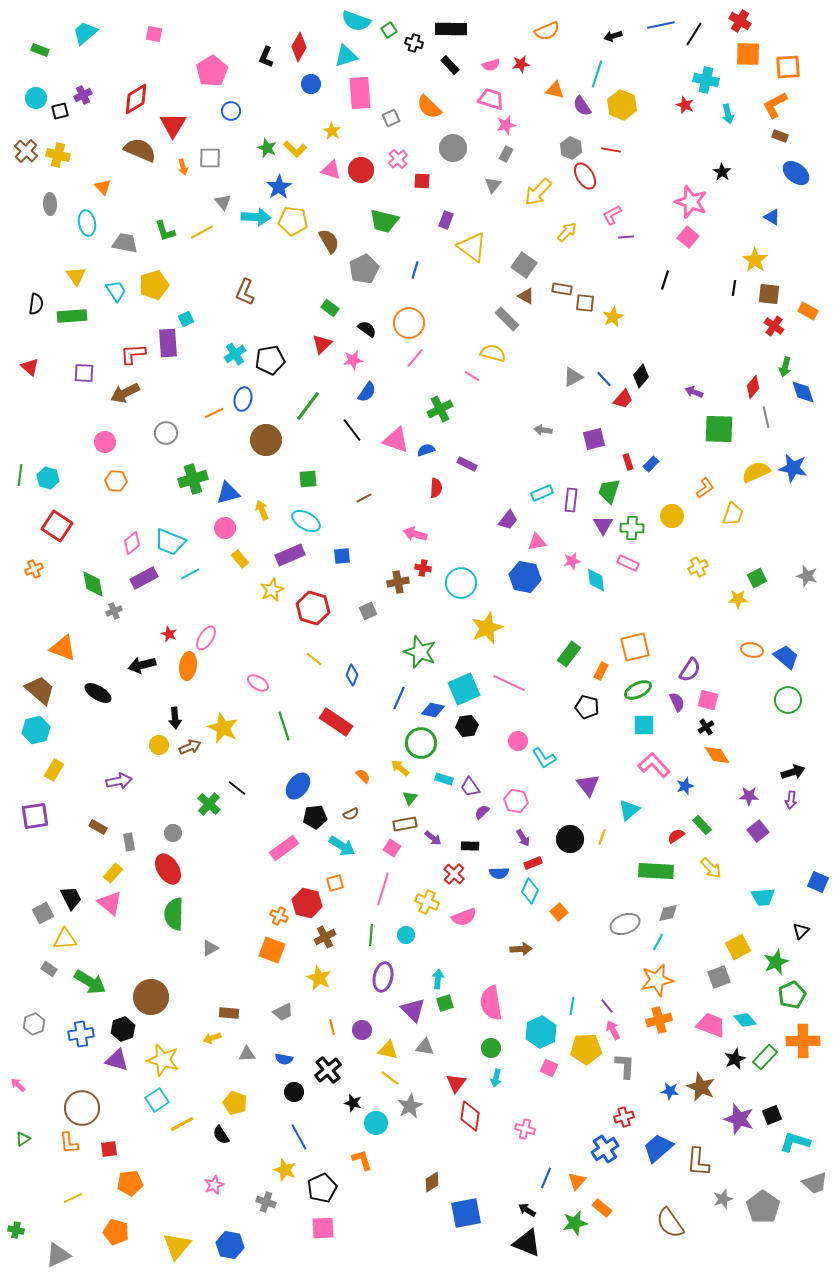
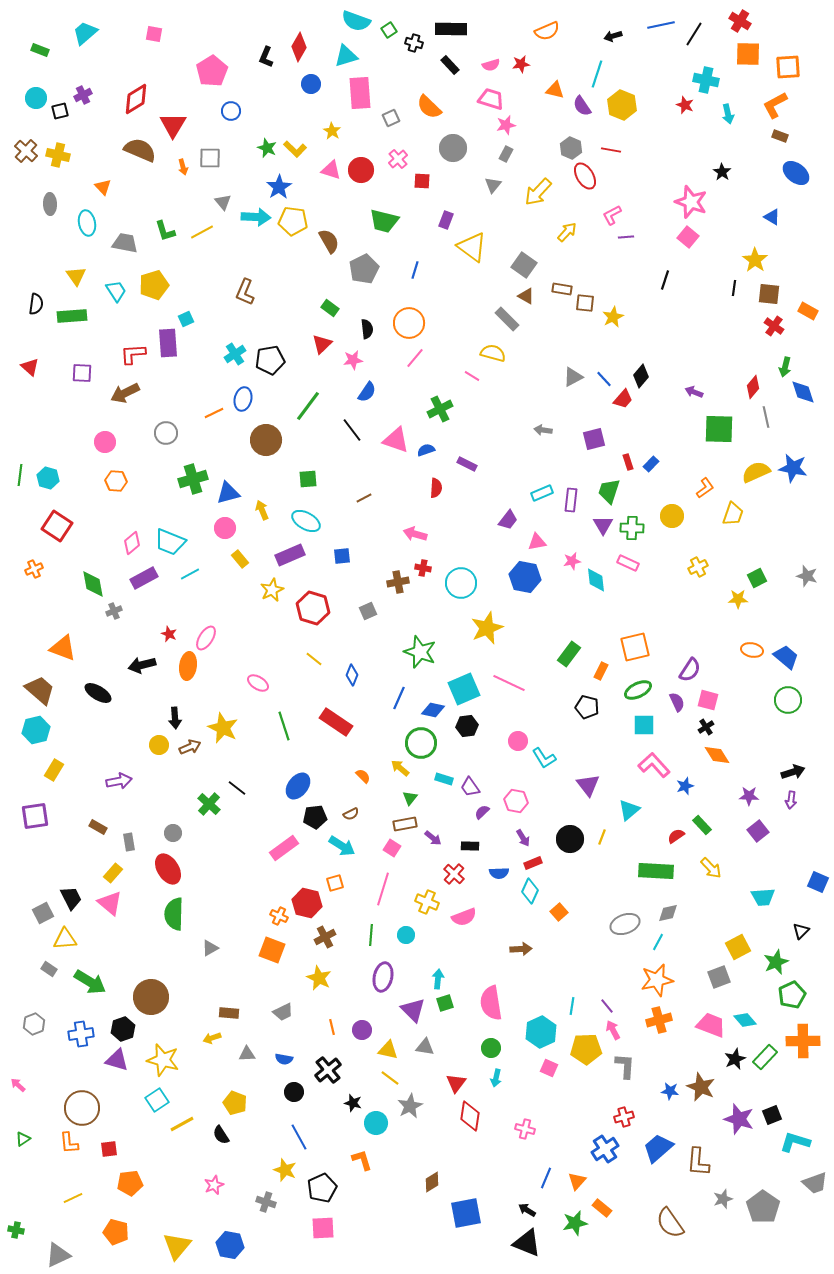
black semicircle at (367, 329): rotated 48 degrees clockwise
purple square at (84, 373): moved 2 px left
